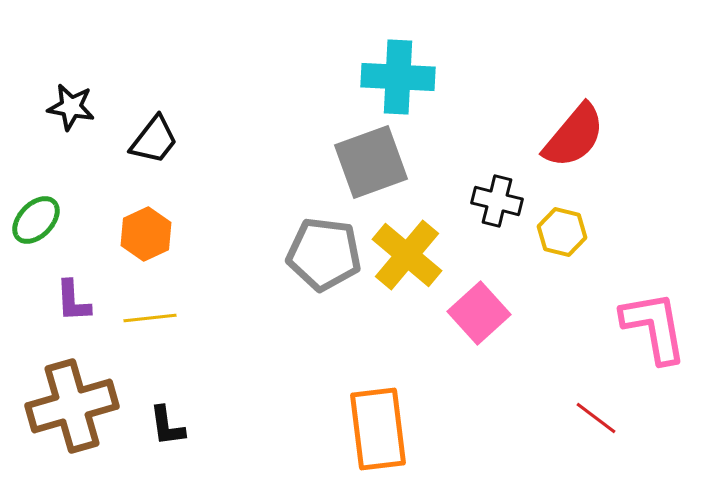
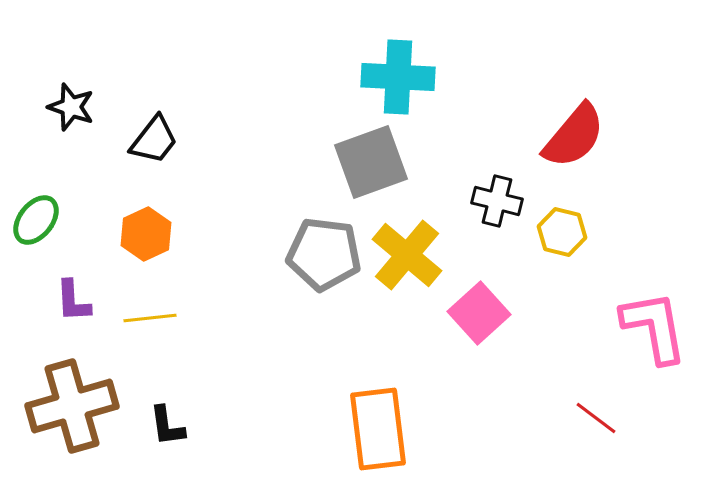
black star: rotated 9 degrees clockwise
green ellipse: rotated 6 degrees counterclockwise
